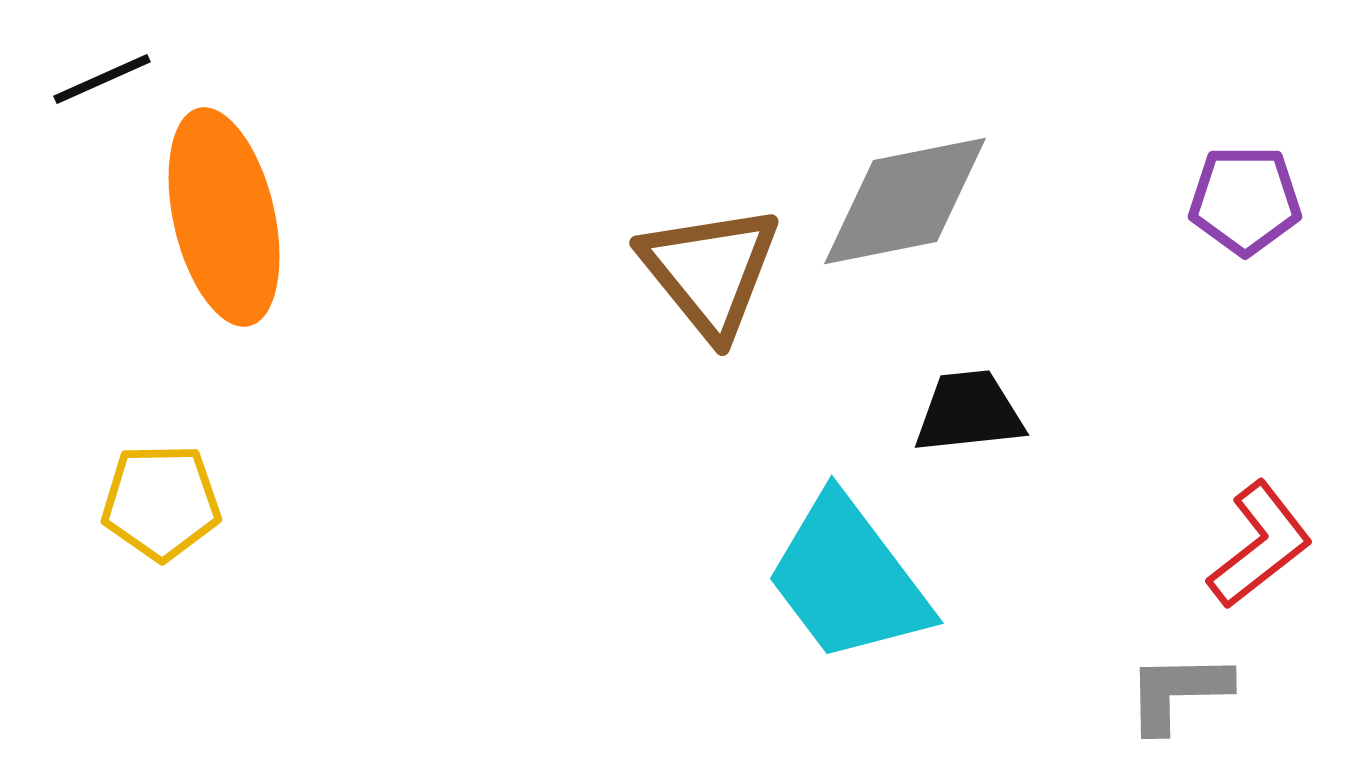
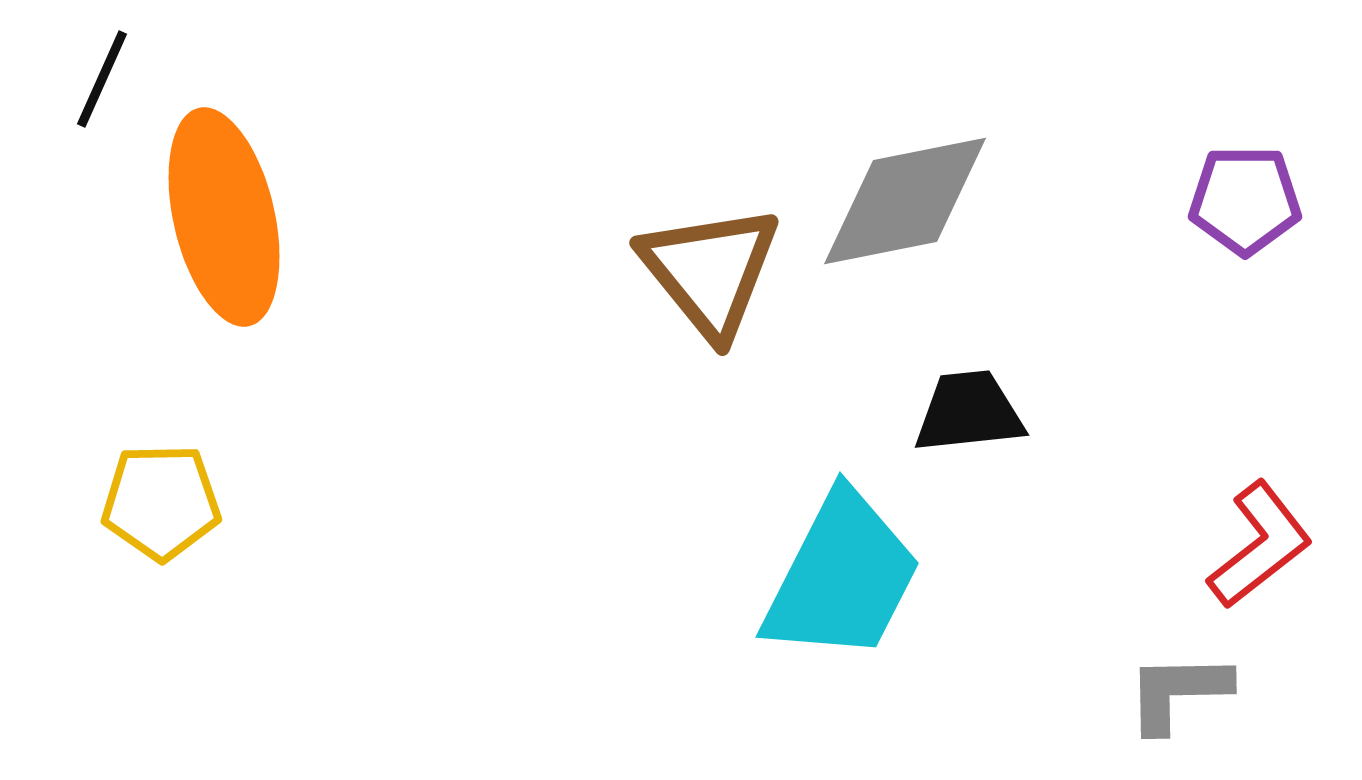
black line: rotated 42 degrees counterclockwise
cyan trapezoid: moved 6 px left, 2 px up; rotated 116 degrees counterclockwise
